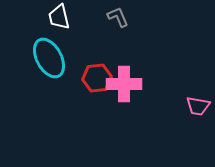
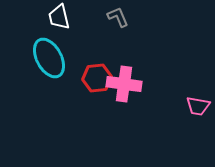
pink cross: rotated 8 degrees clockwise
